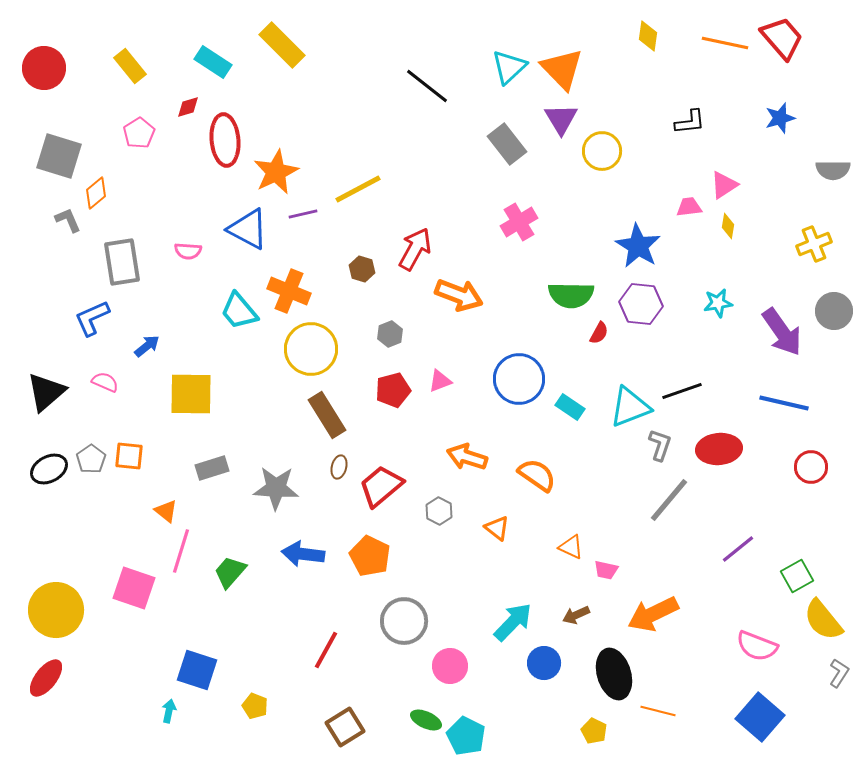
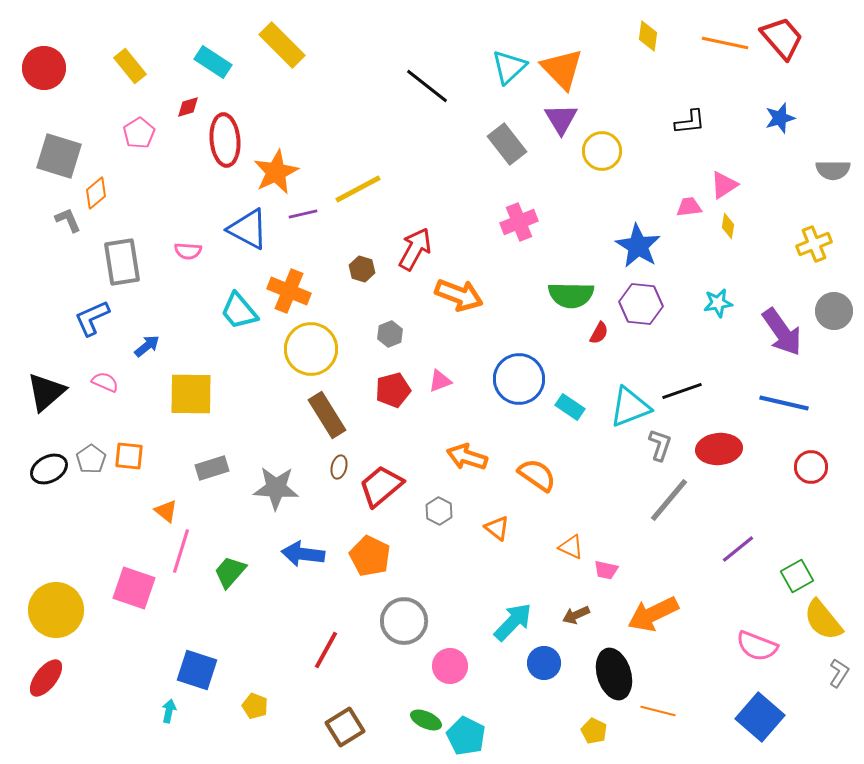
pink cross at (519, 222): rotated 9 degrees clockwise
